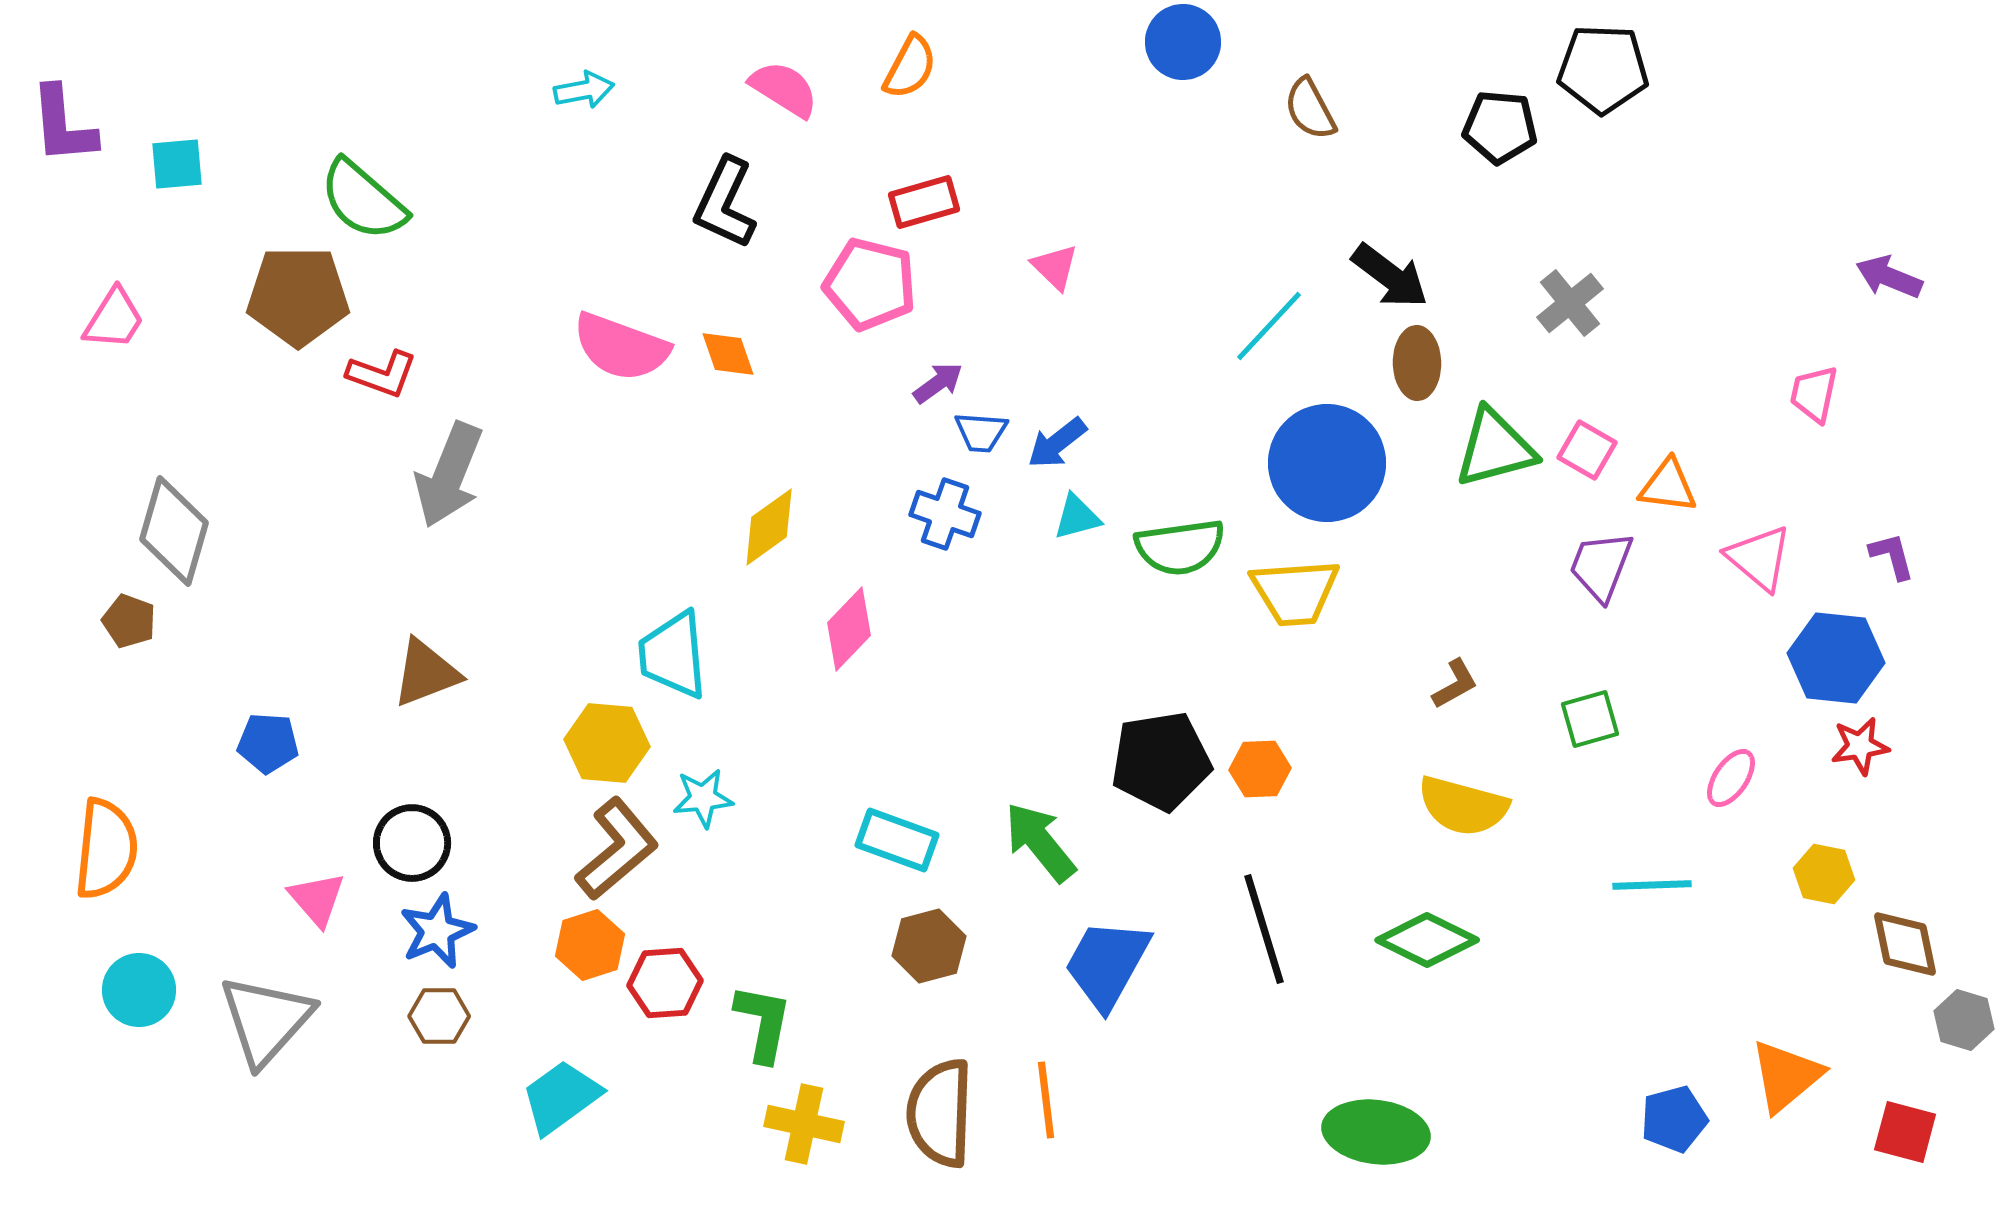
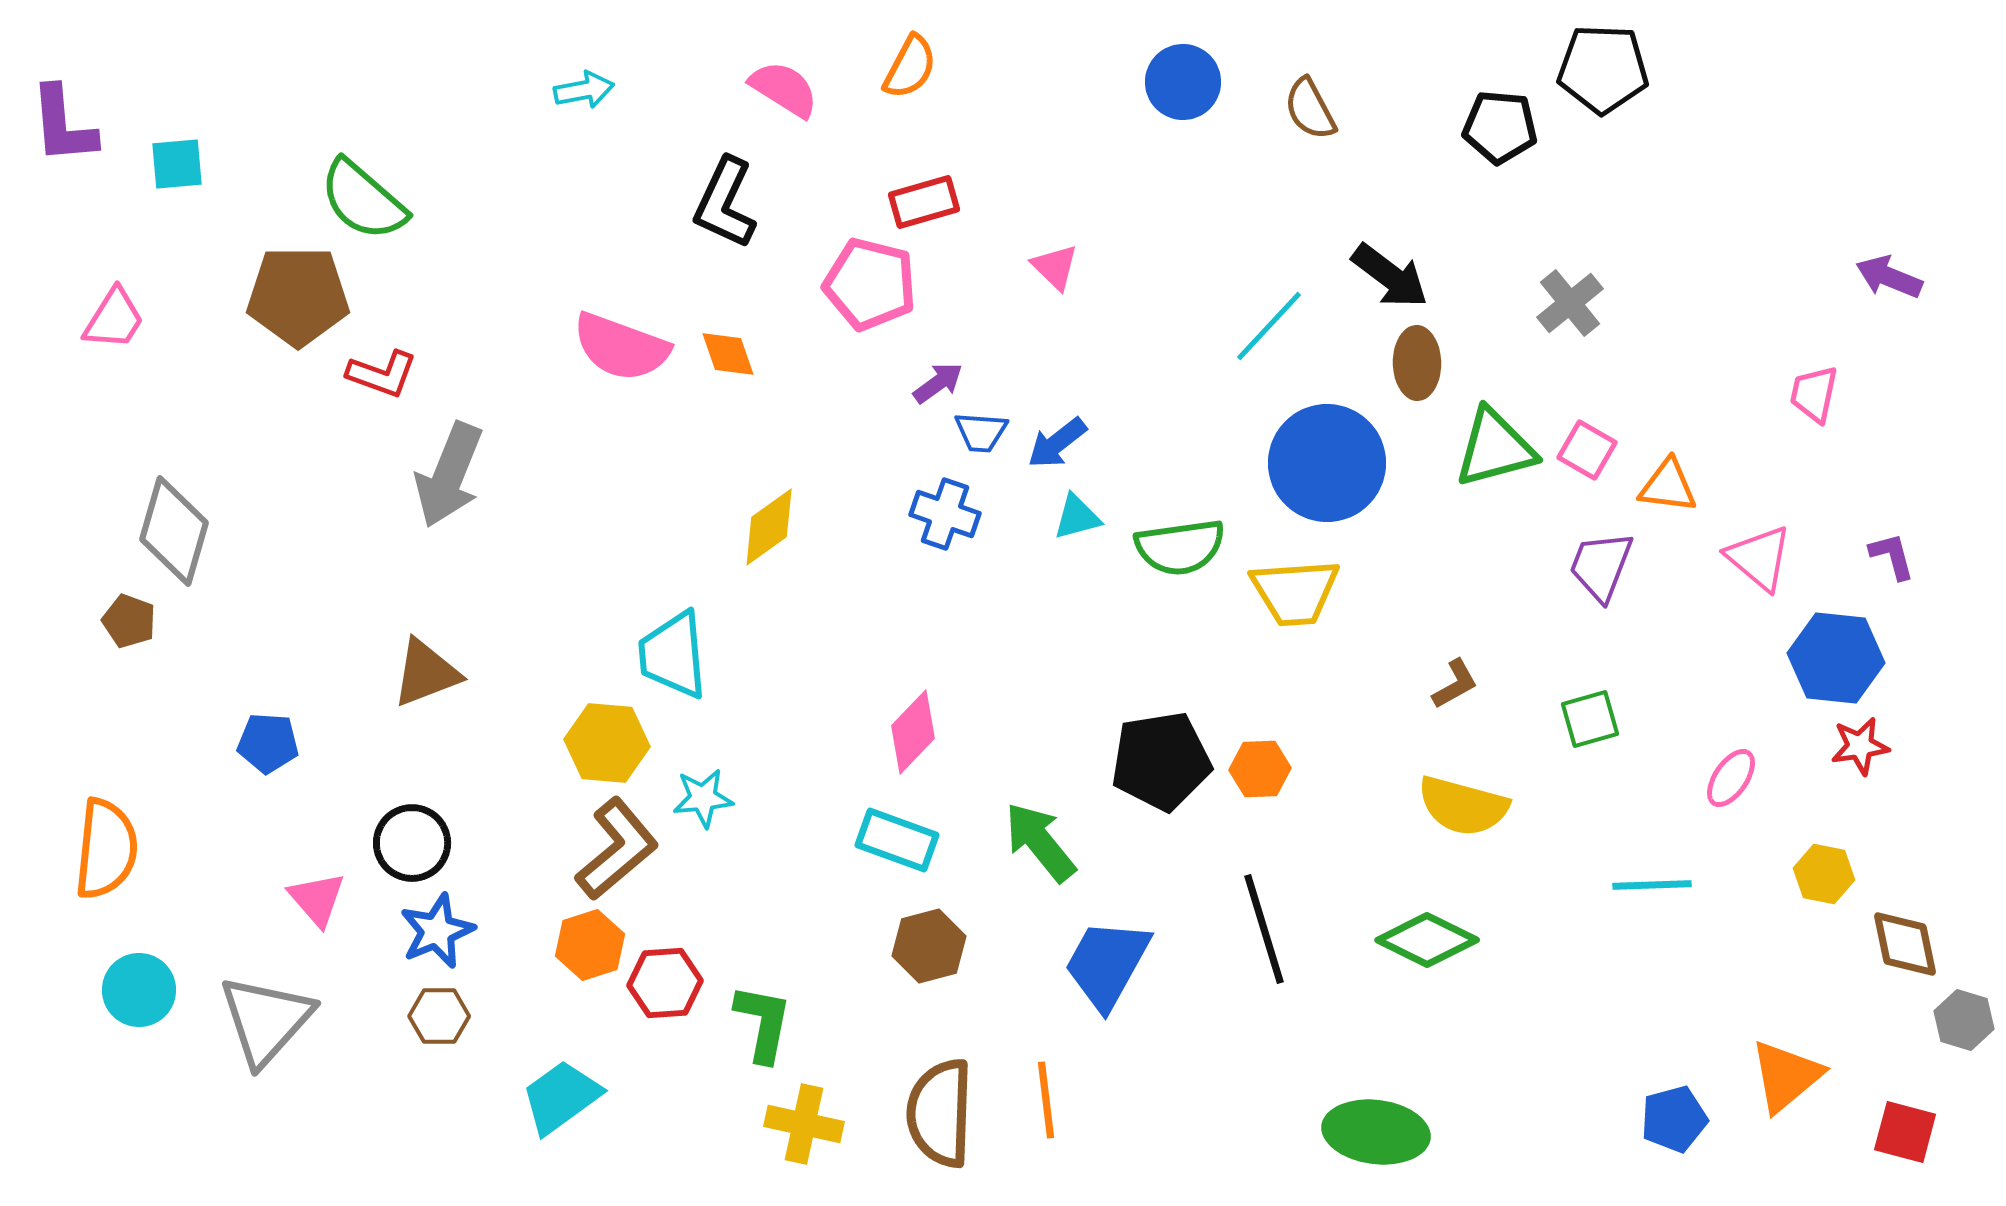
blue circle at (1183, 42): moved 40 px down
pink diamond at (849, 629): moved 64 px right, 103 px down
